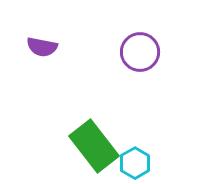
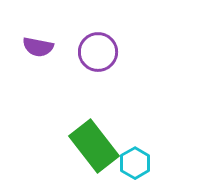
purple semicircle: moved 4 px left
purple circle: moved 42 px left
